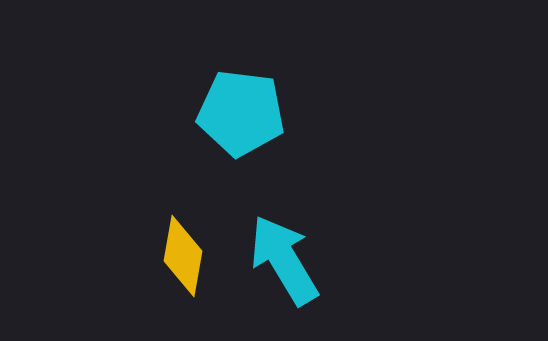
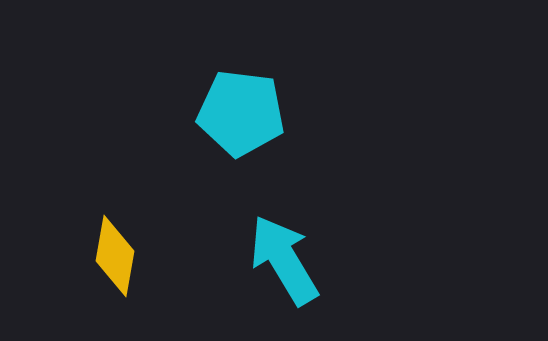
yellow diamond: moved 68 px left
